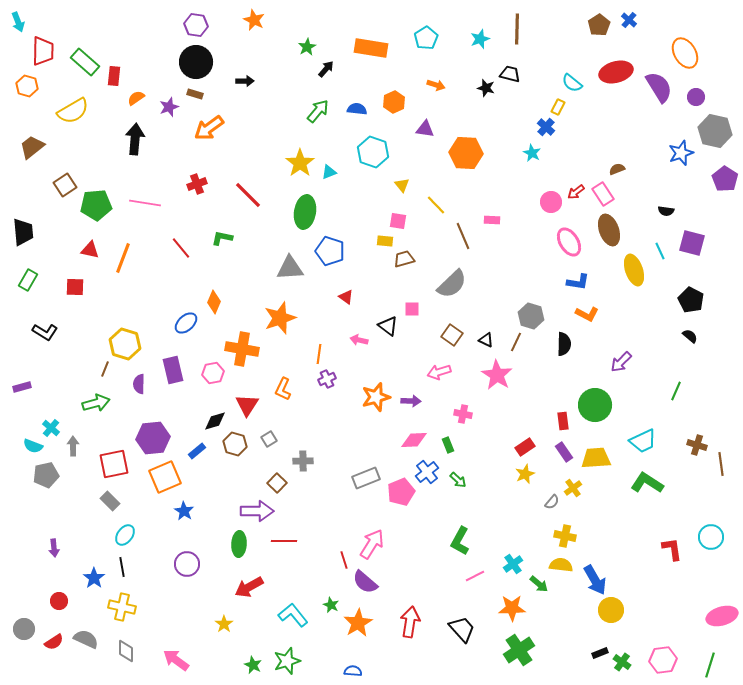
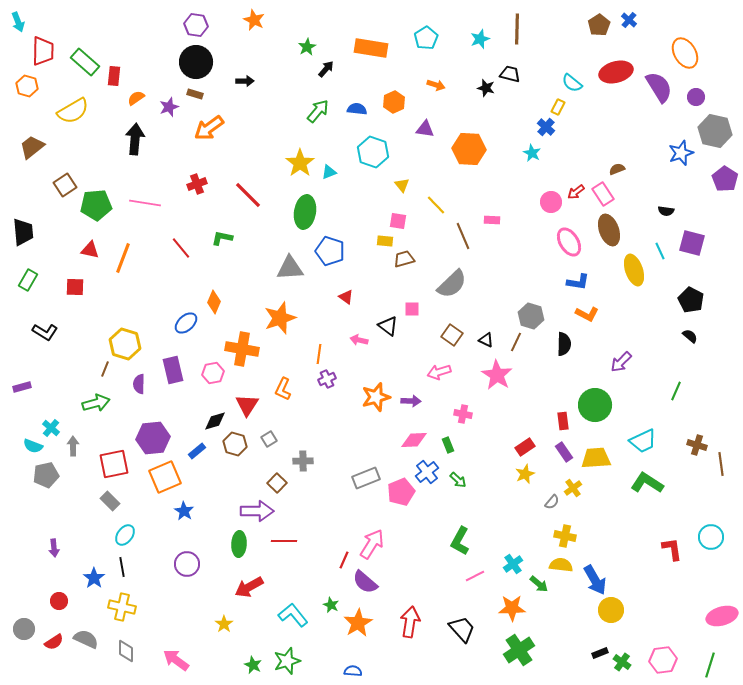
orange hexagon at (466, 153): moved 3 px right, 4 px up
red line at (344, 560): rotated 42 degrees clockwise
